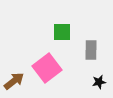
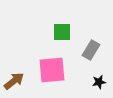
gray rectangle: rotated 30 degrees clockwise
pink square: moved 5 px right, 2 px down; rotated 32 degrees clockwise
